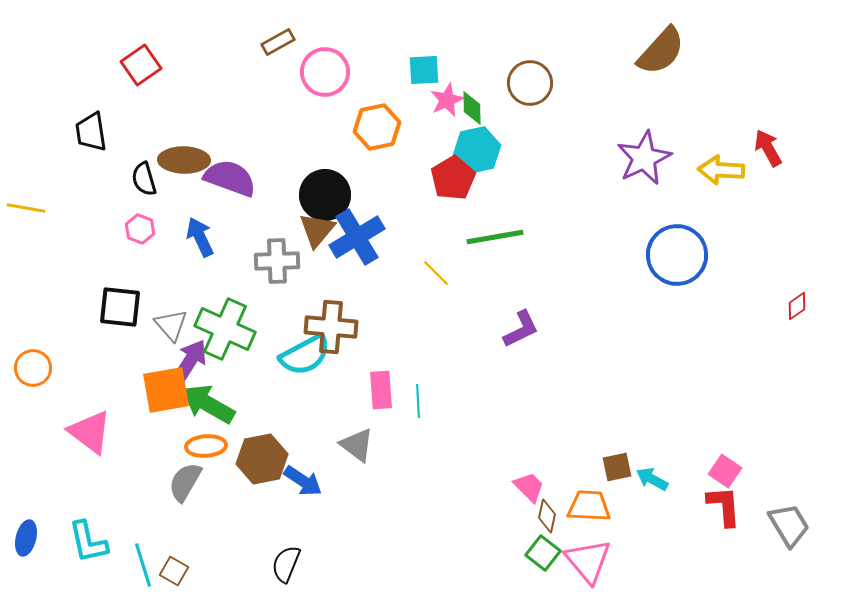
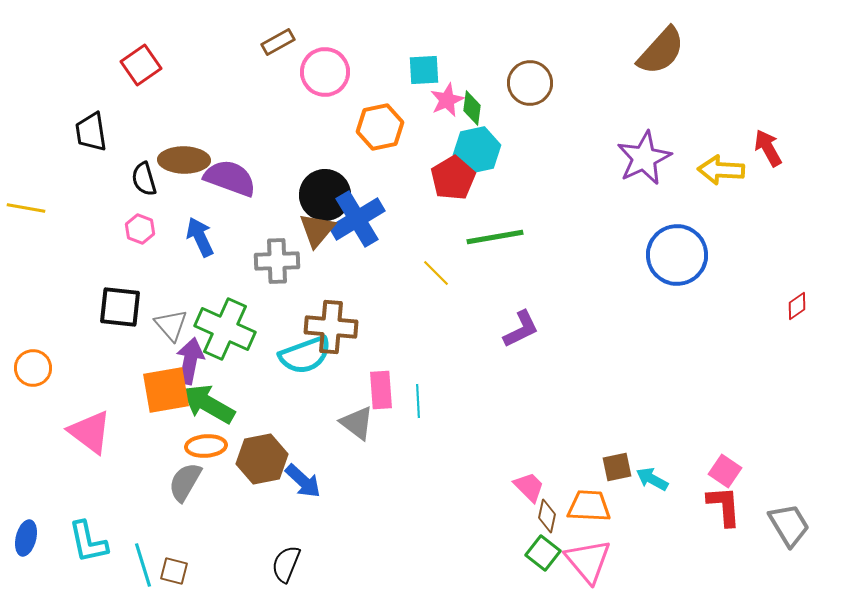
green diamond at (472, 108): rotated 8 degrees clockwise
orange hexagon at (377, 127): moved 3 px right
blue cross at (357, 237): moved 18 px up
cyan semicircle at (305, 355): rotated 8 degrees clockwise
purple arrow at (190, 361): rotated 21 degrees counterclockwise
gray triangle at (357, 445): moved 22 px up
blue arrow at (303, 481): rotated 9 degrees clockwise
brown square at (174, 571): rotated 16 degrees counterclockwise
